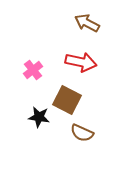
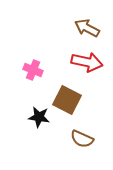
brown arrow: moved 5 px down
red arrow: moved 6 px right
pink cross: rotated 30 degrees counterclockwise
brown semicircle: moved 6 px down
